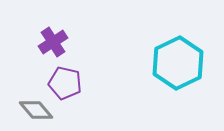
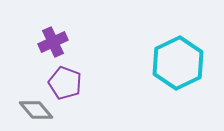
purple cross: rotated 8 degrees clockwise
purple pentagon: rotated 8 degrees clockwise
